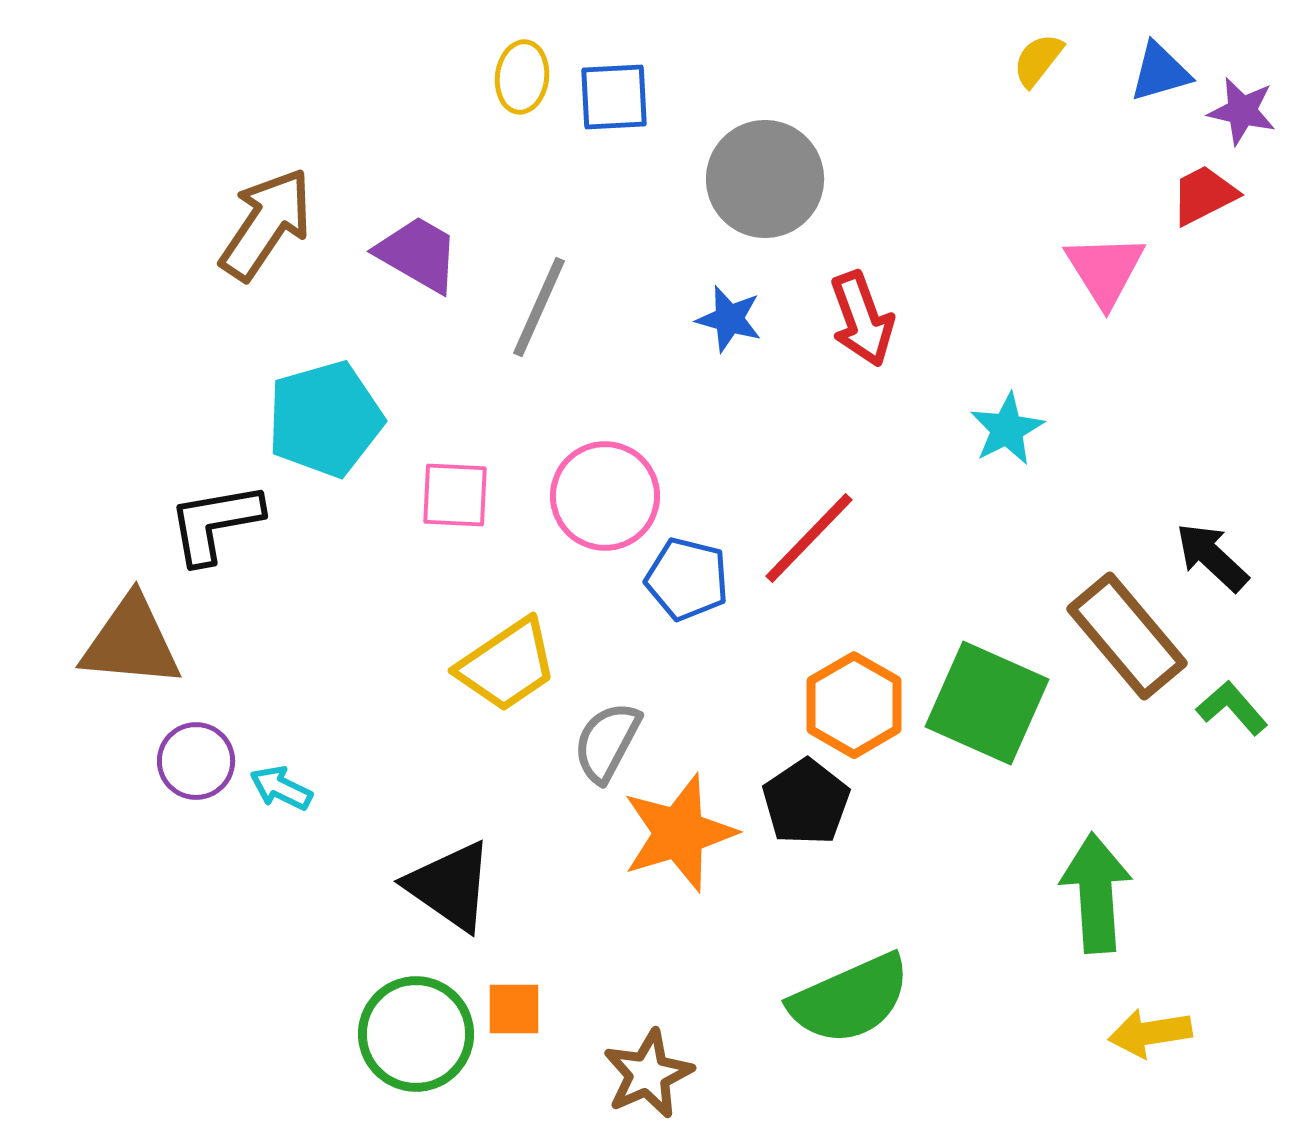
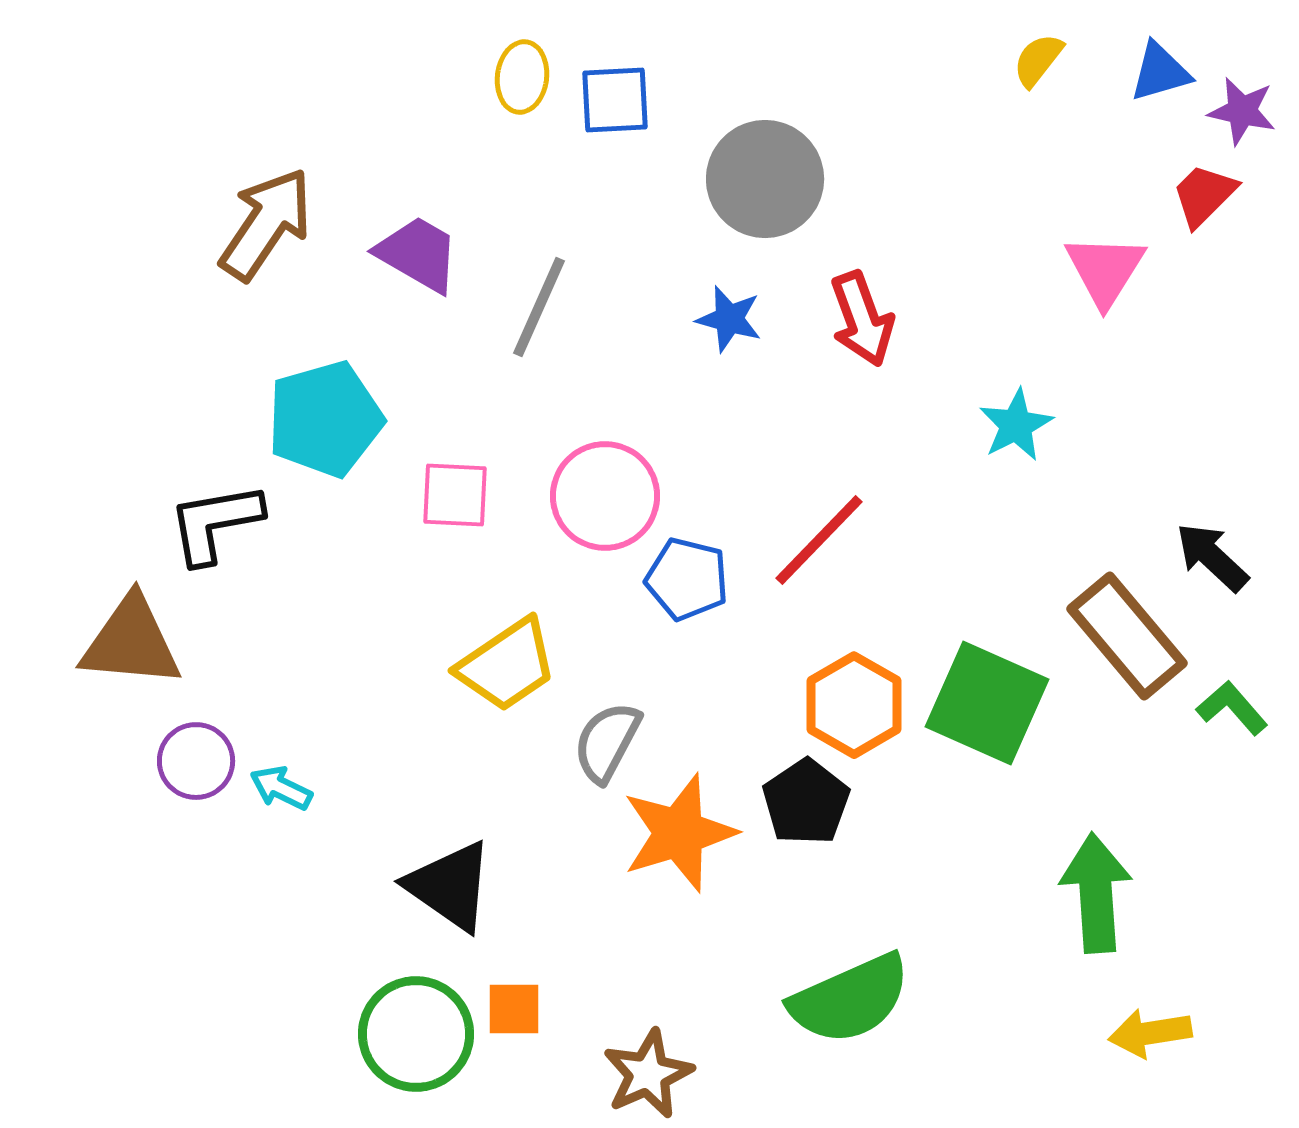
blue square: moved 1 px right, 3 px down
red trapezoid: rotated 18 degrees counterclockwise
pink triangle: rotated 4 degrees clockwise
cyan star: moved 9 px right, 4 px up
red line: moved 10 px right, 2 px down
